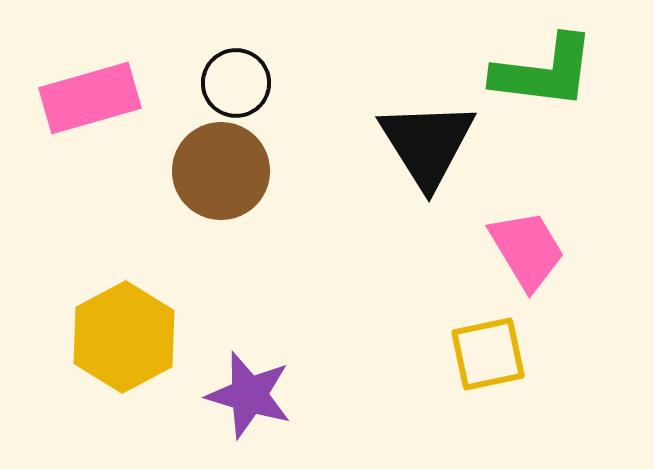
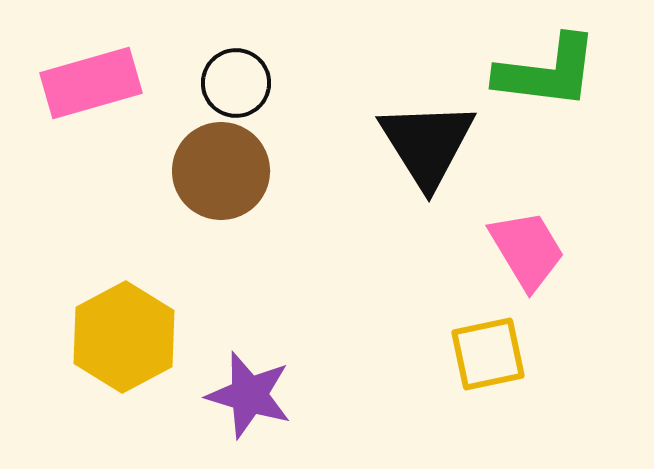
green L-shape: moved 3 px right
pink rectangle: moved 1 px right, 15 px up
